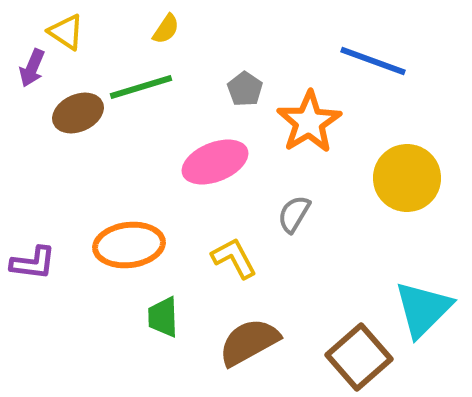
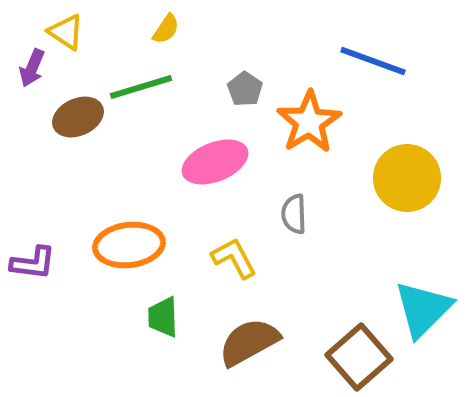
brown ellipse: moved 4 px down
gray semicircle: rotated 33 degrees counterclockwise
